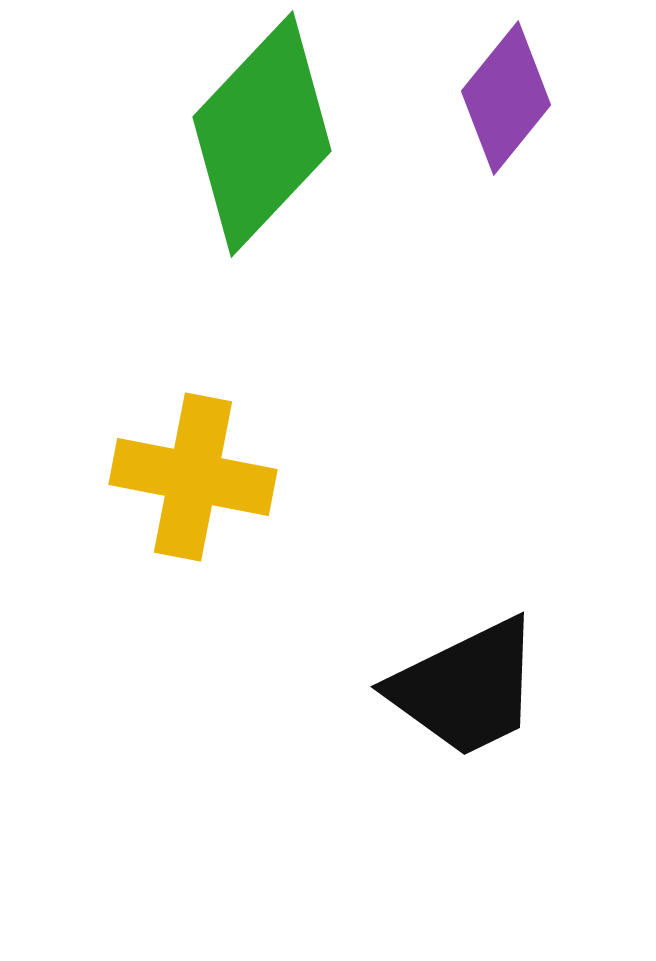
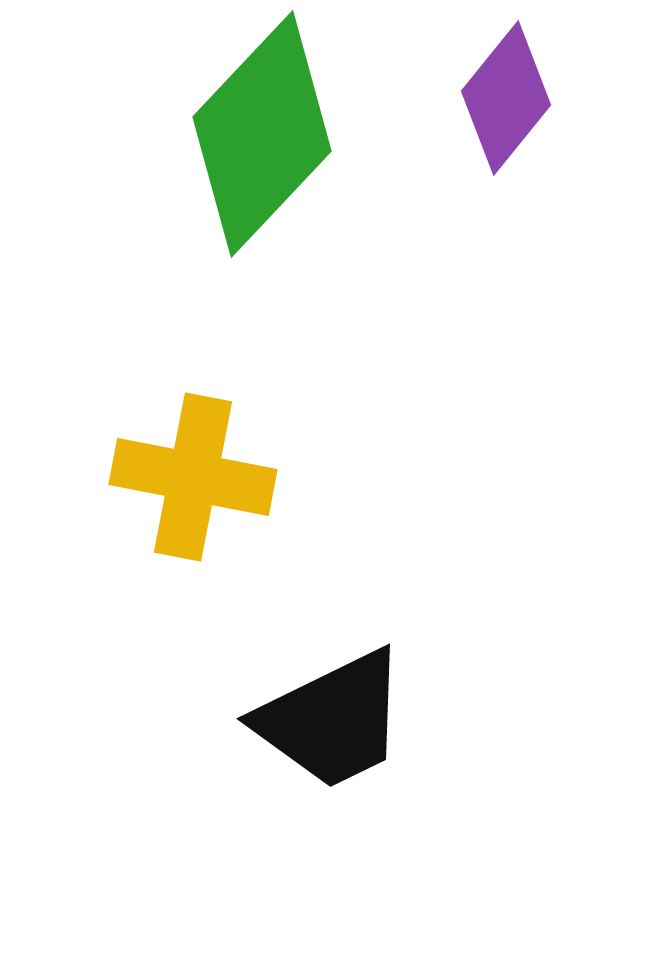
black trapezoid: moved 134 px left, 32 px down
